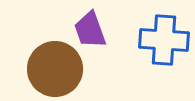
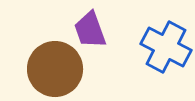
blue cross: moved 2 px right, 7 px down; rotated 24 degrees clockwise
